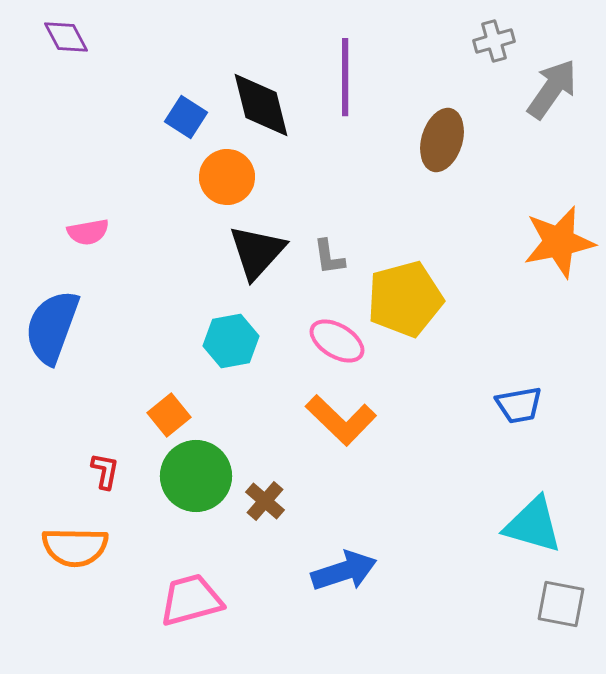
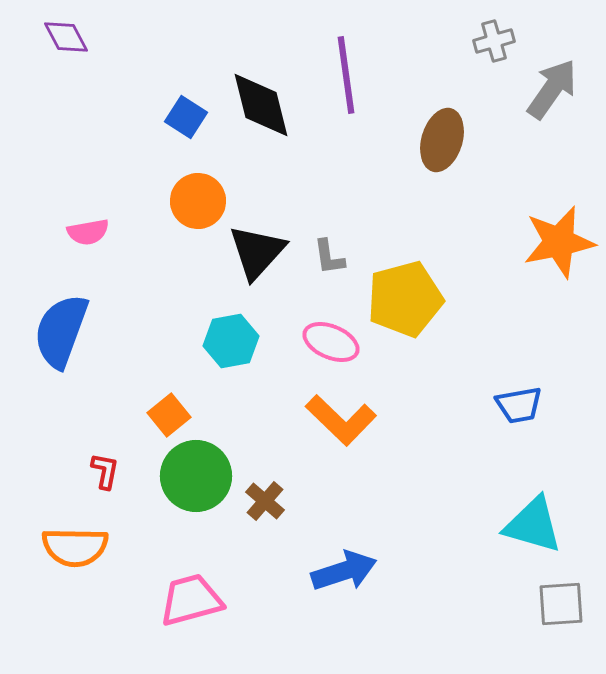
purple line: moved 1 px right, 2 px up; rotated 8 degrees counterclockwise
orange circle: moved 29 px left, 24 px down
blue semicircle: moved 9 px right, 4 px down
pink ellipse: moved 6 px left, 1 px down; rotated 8 degrees counterclockwise
gray square: rotated 15 degrees counterclockwise
